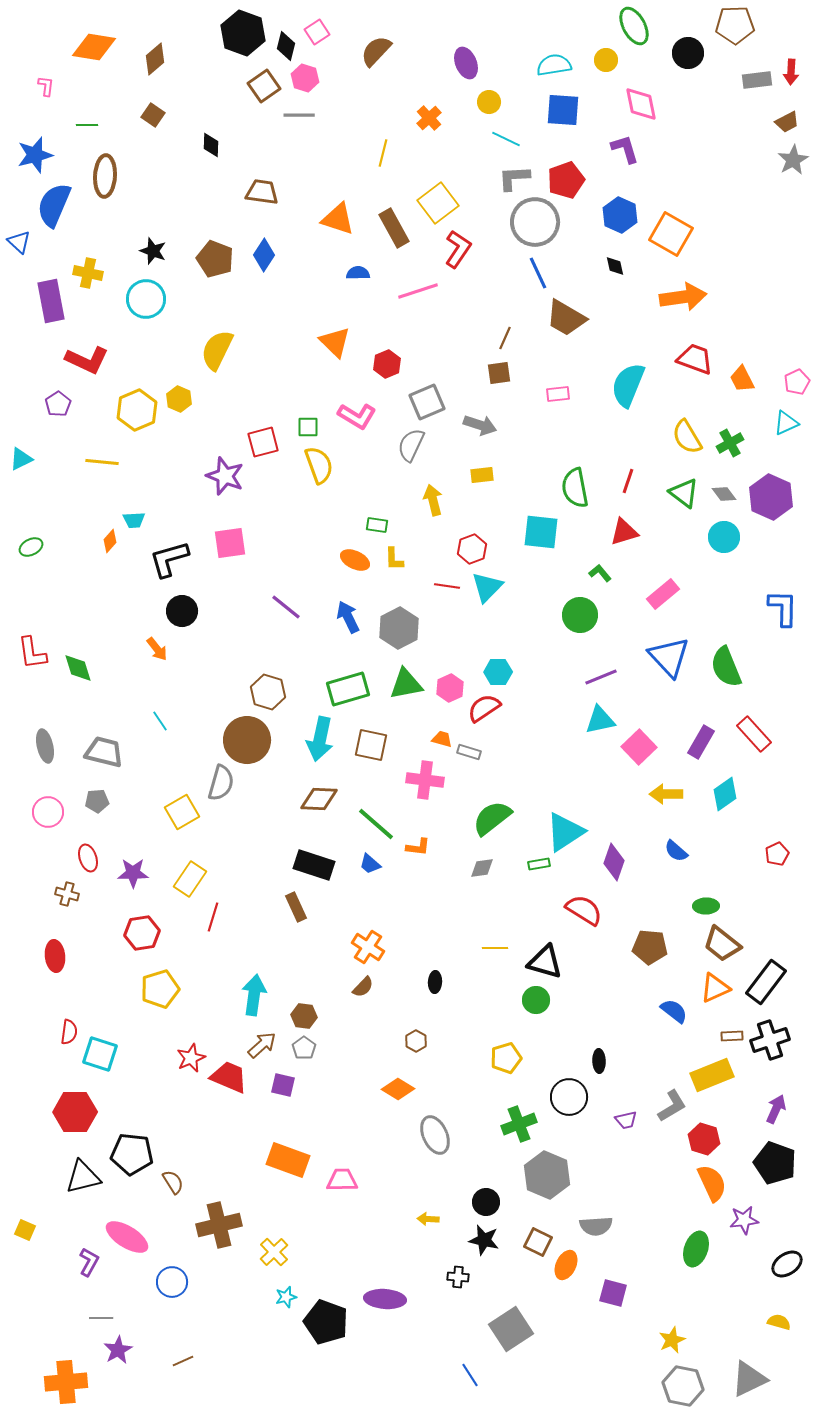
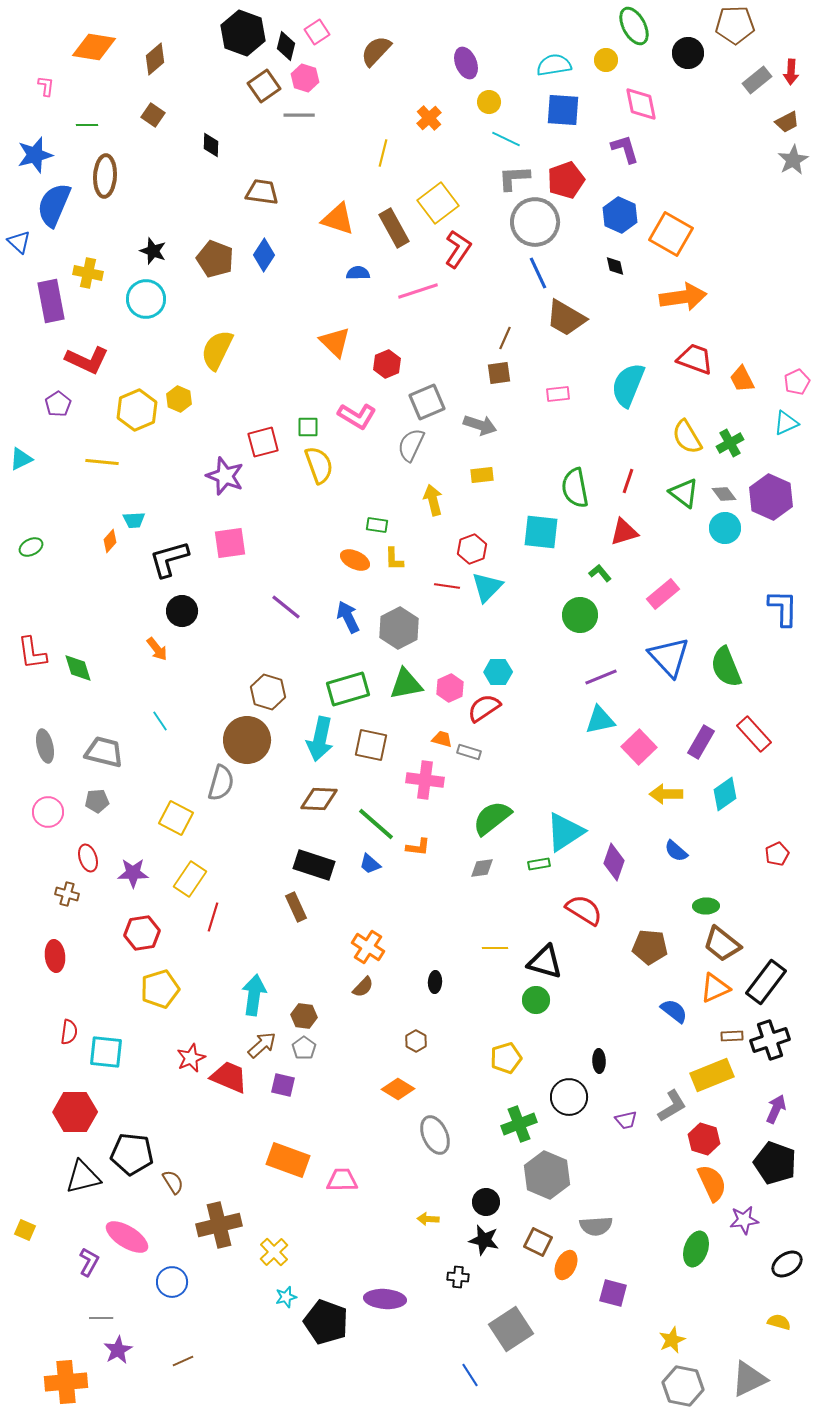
gray rectangle at (757, 80): rotated 32 degrees counterclockwise
cyan circle at (724, 537): moved 1 px right, 9 px up
yellow square at (182, 812): moved 6 px left, 6 px down; rotated 32 degrees counterclockwise
cyan square at (100, 1054): moved 6 px right, 2 px up; rotated 12 degrees counterclockwise
